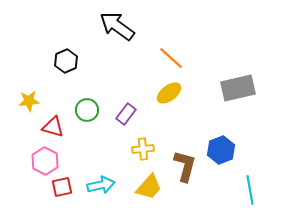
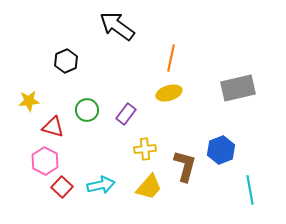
orange line: rotated 60 degrees clockwise
yellow ellipse: rotated 20 degrees clockwise
yellow cross: moved 2 px right
red square: rotated 35 degrees counterclockwise
